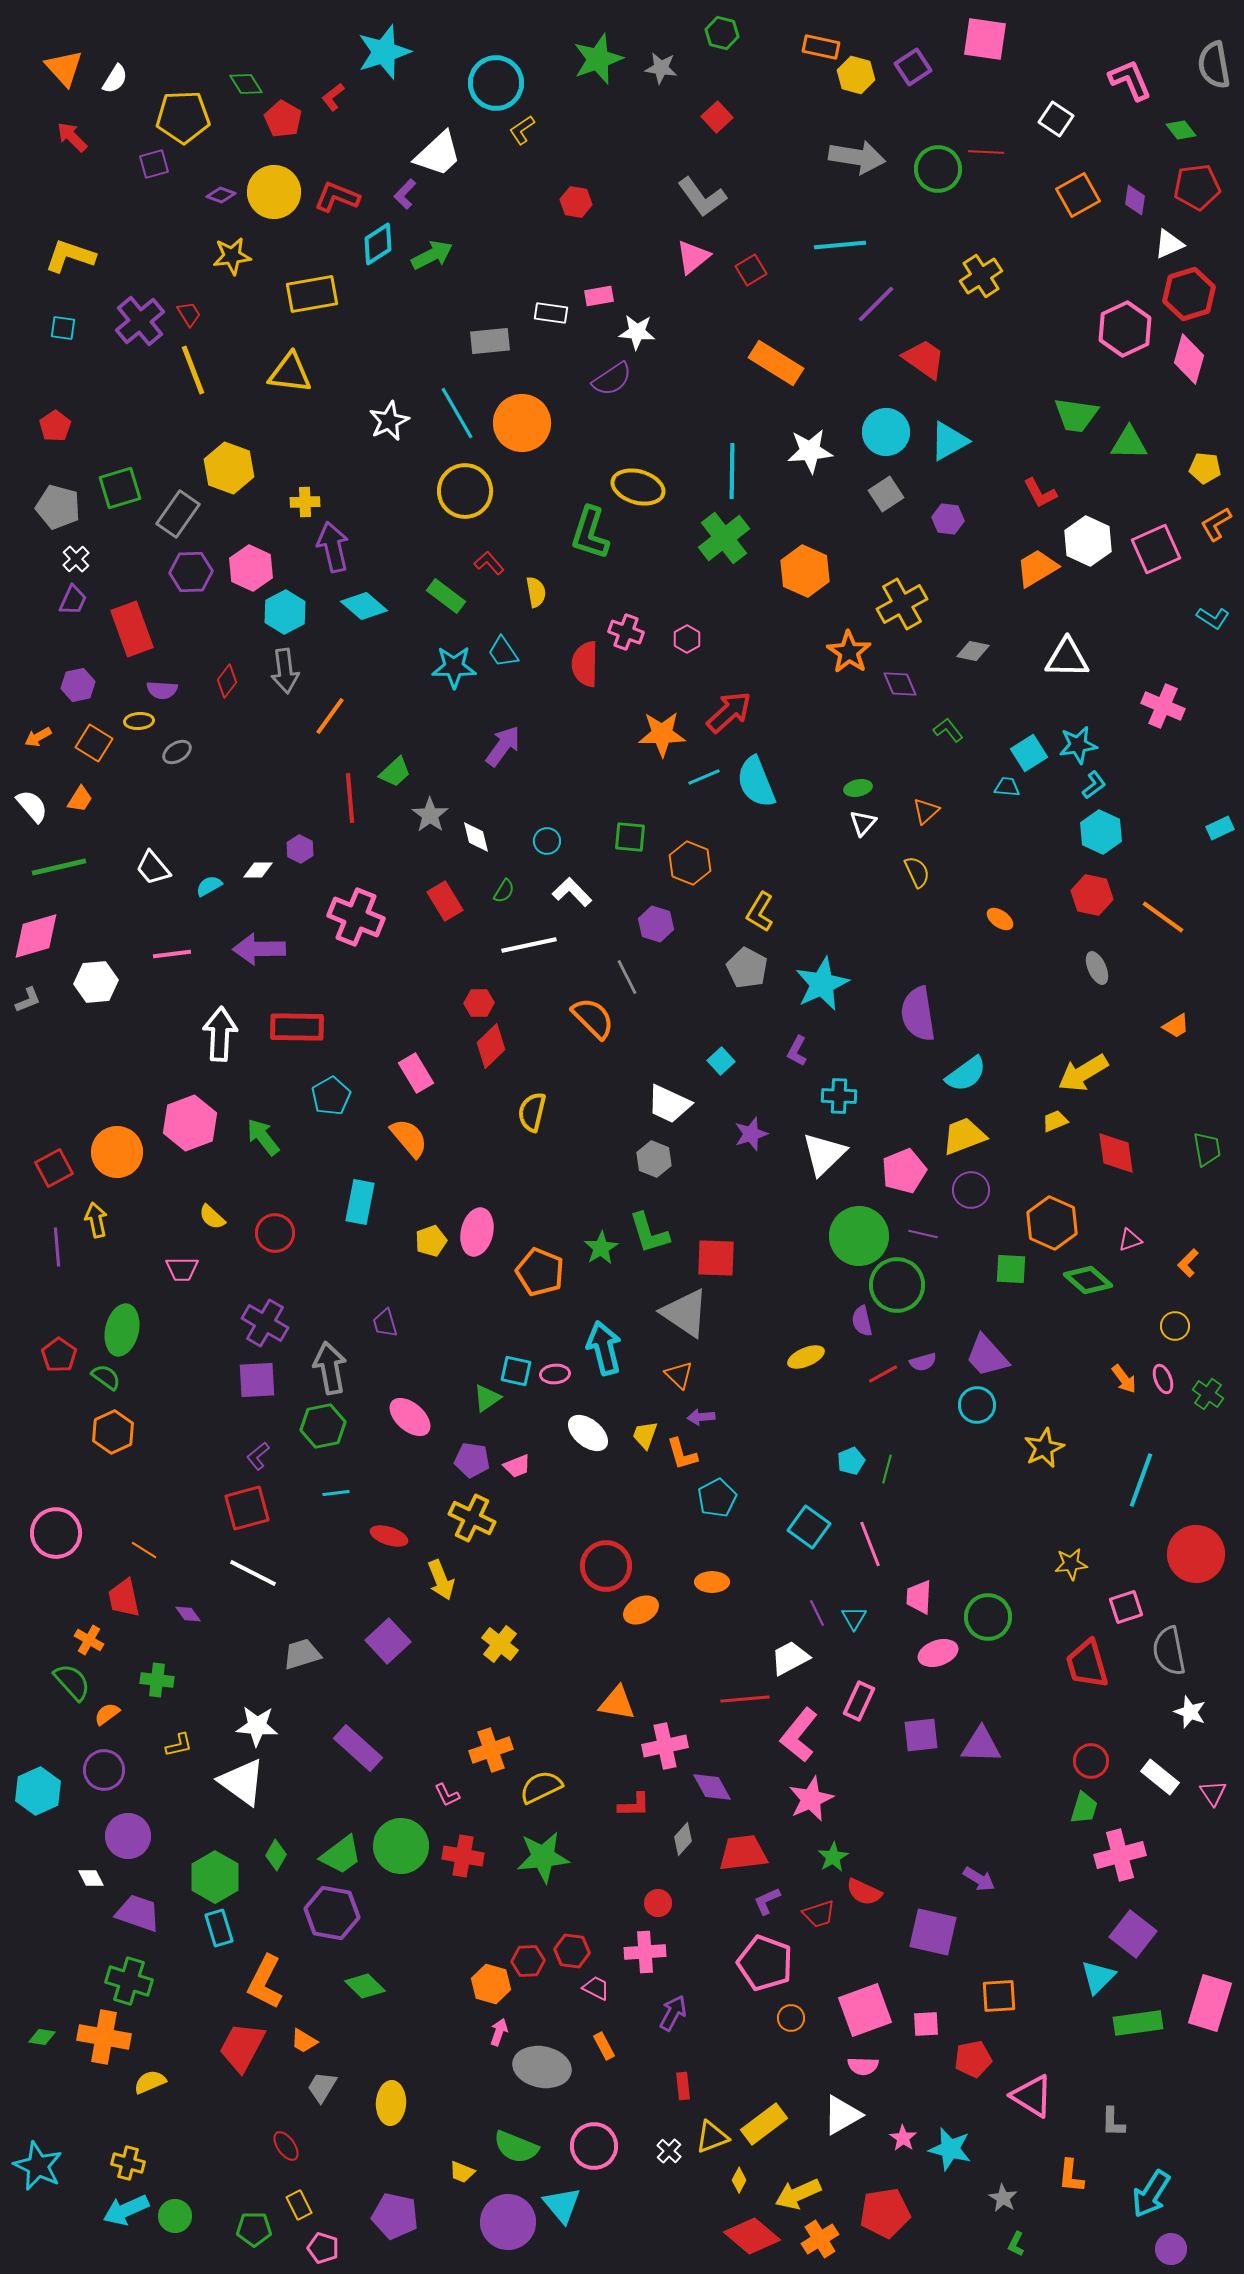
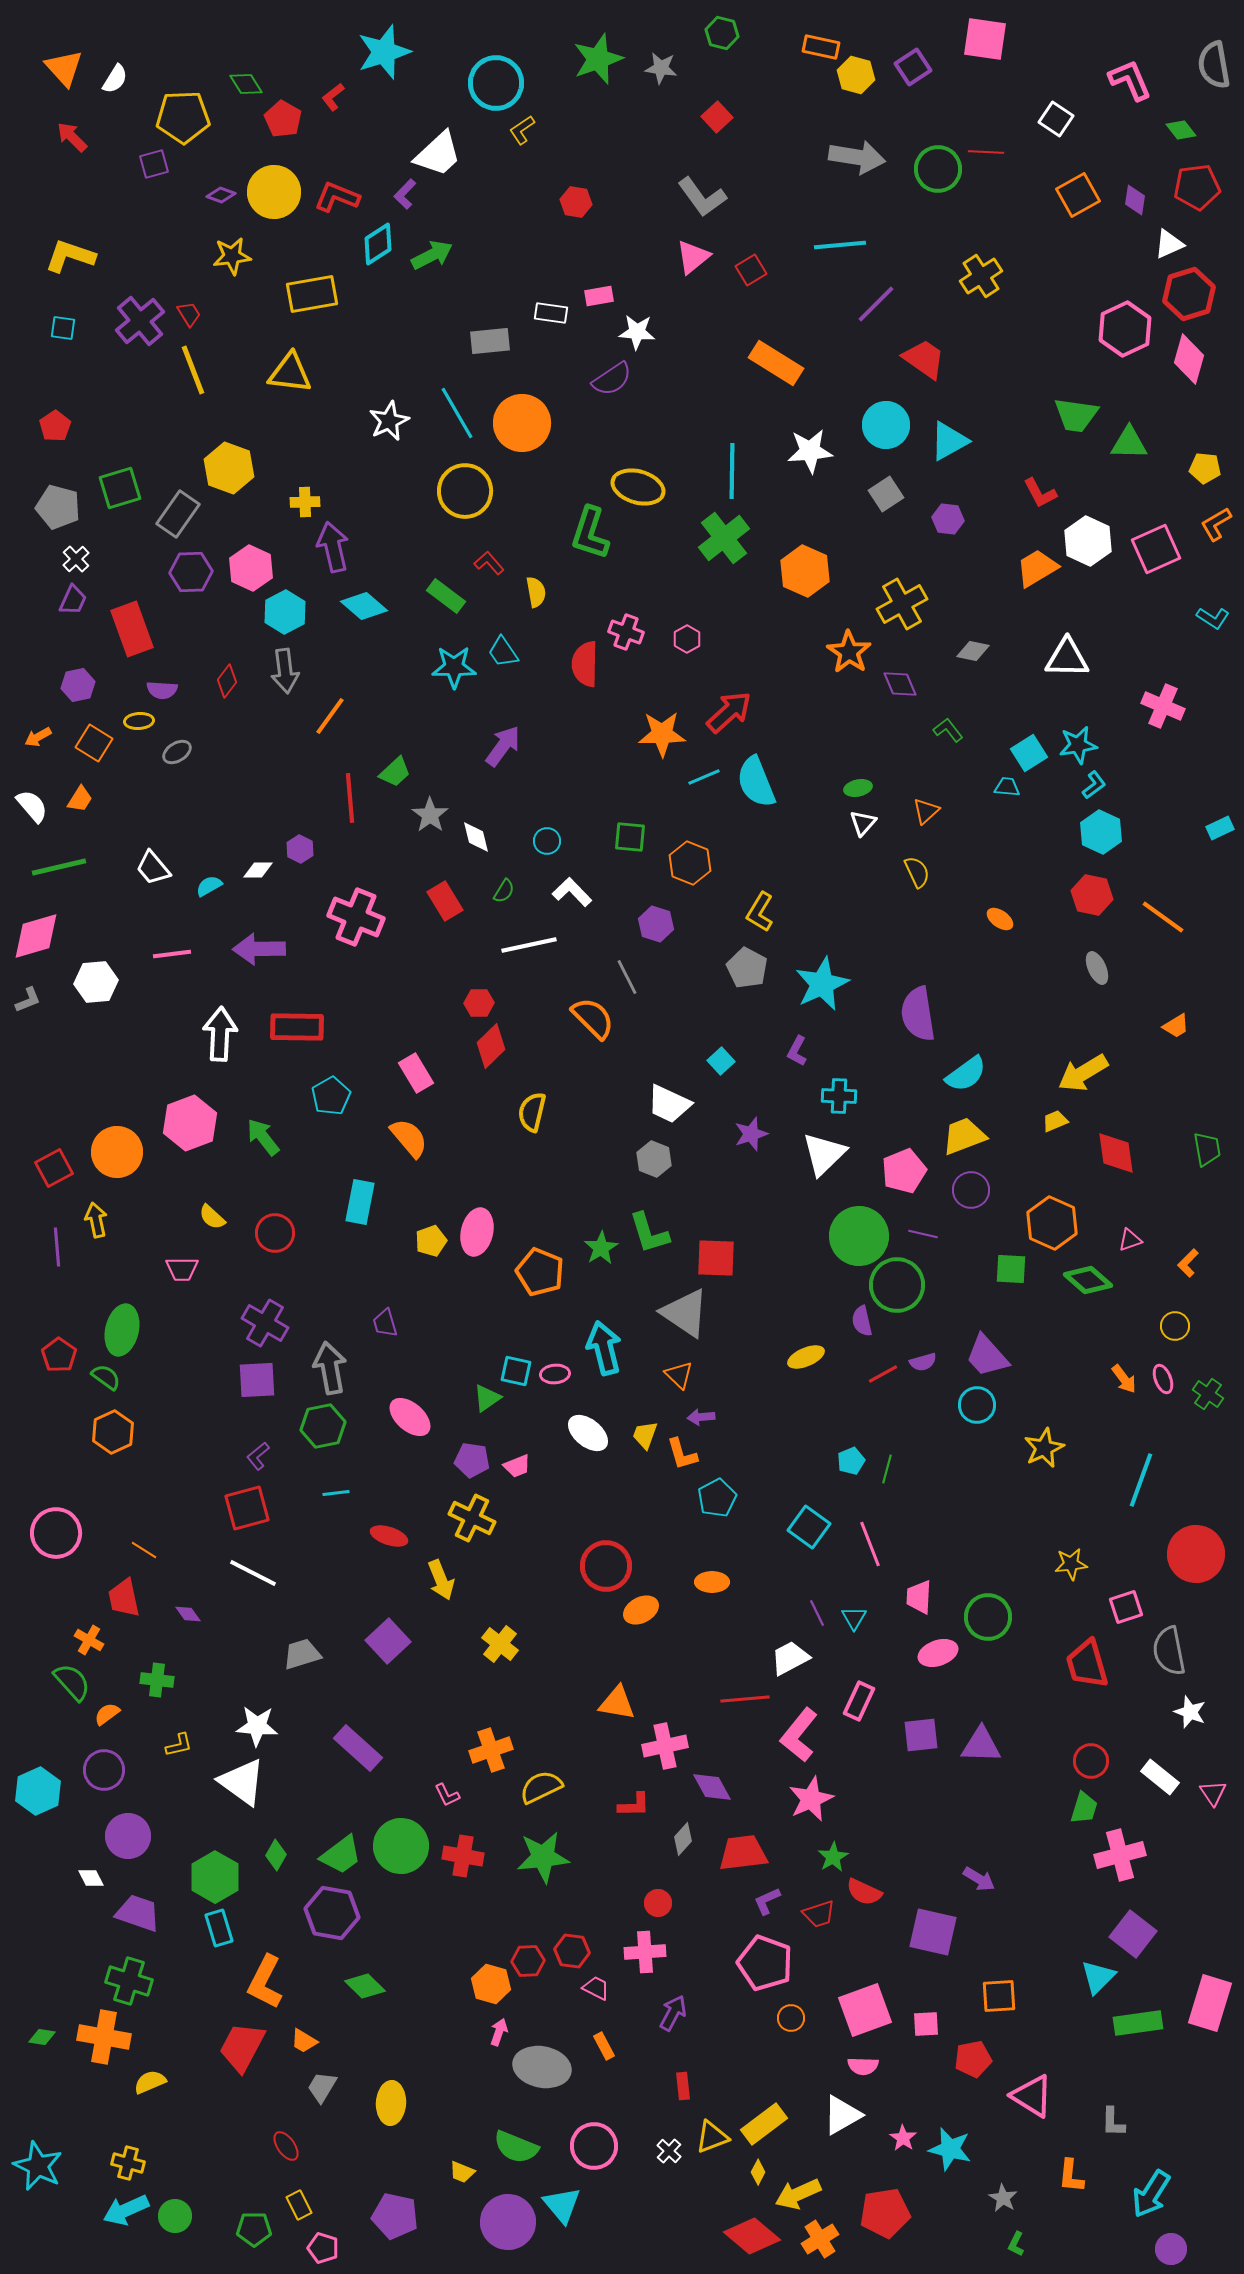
cyan circle at (886, 432): moved 7 px up
yellow diamond at (739, 2180): moved 19 px right, 8 px up
